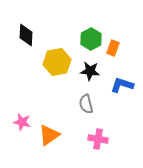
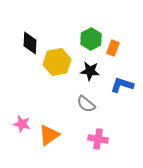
black diamond: moved 4 px right, 8 px down
gray semicircle: rotated 36 degrees counterclockwise
pink star: moved 2 px down
